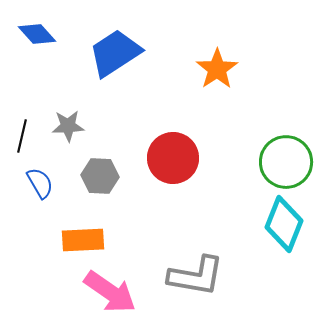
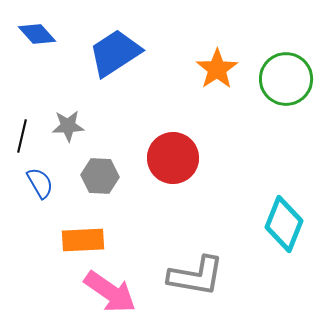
green circle: moved 83 px up
